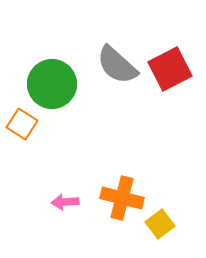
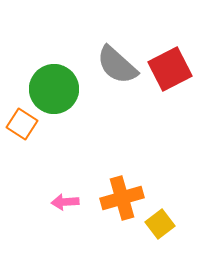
green circle: moved 2 px right, 5 px down
orange cross: rotated 30 degrees counterclockwise
